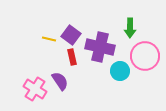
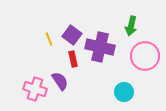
green arrow: moved 1 px right, 2 px up; rotated 12 degrees clockwise
purple square: moved 1 px right
yellow line: rotated 56 degrees clockwise
red rectangle: moved 1 px right, 2 px down
cyan circle: moved 4 px right, 21 px down
pink cross: rotated 15 degrees counterclockwise
